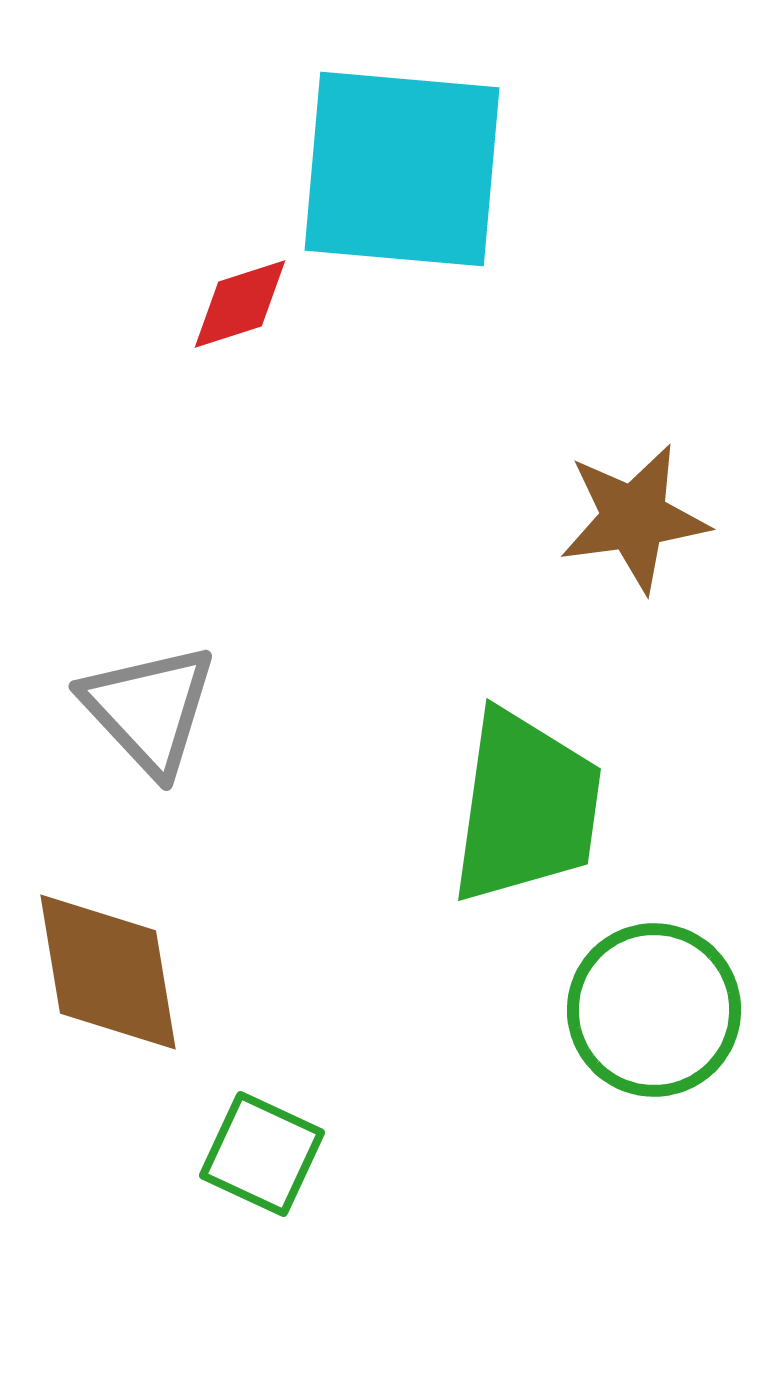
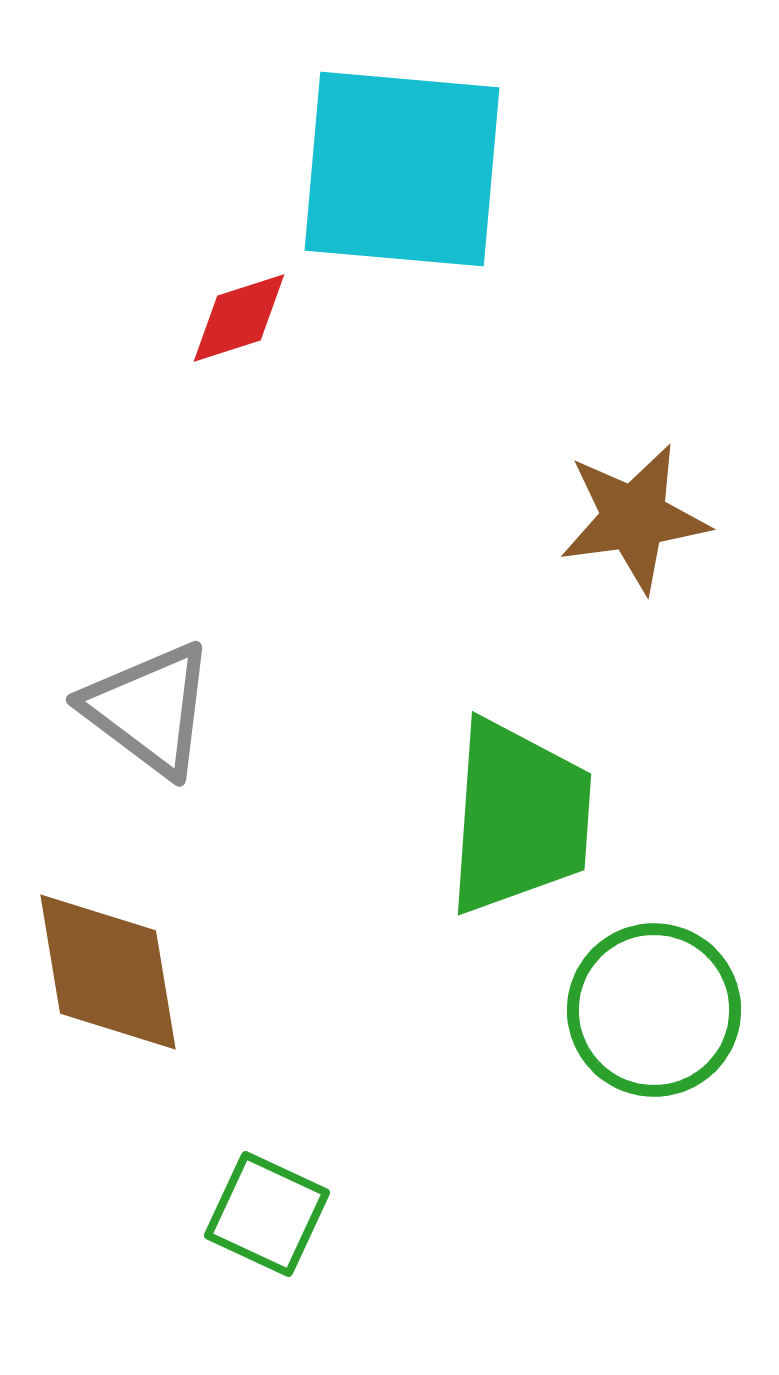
red diamond: moved 1 px left, 14 px down
gray triangle: rotated 10 degrees counterclockwise
green trapezoid: moved 7 px left, 10 px down; rotated 4 degrees counterclockwise
green square: moved 5 px right, 60 px down
